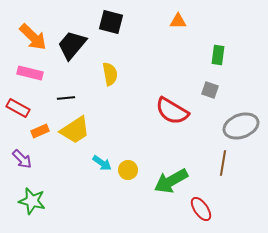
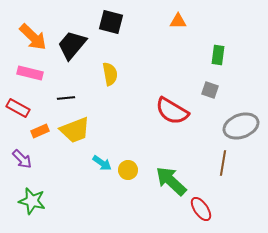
yellow trapezoid: rotated 12 degrees clockwise
green arrow: rotated 72 degrees clockwise
